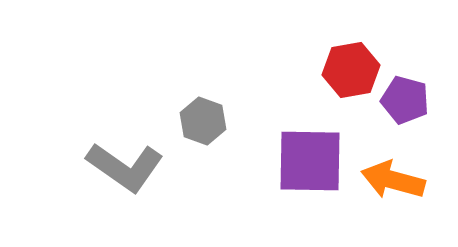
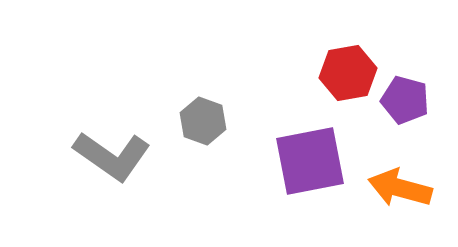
red hexagon: moved 3 px left, 3 px down
purple square: rotated 12 degrees counterclockwise
gray L-shape: moved 13 px left, 11 px up
orange arrow: moved 7 px right, 8 px down
